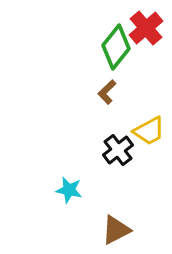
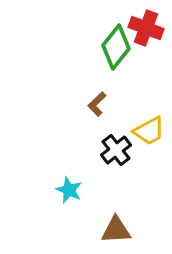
red cross: rotated 28 degrees counterclockwise
brown L-shape: moved 10 px left, 12 px down
black cross: moved 2 px left
cyan star: rotated 12 degrees clockwise
brown triangle: rotated 24 degrees clockwise
